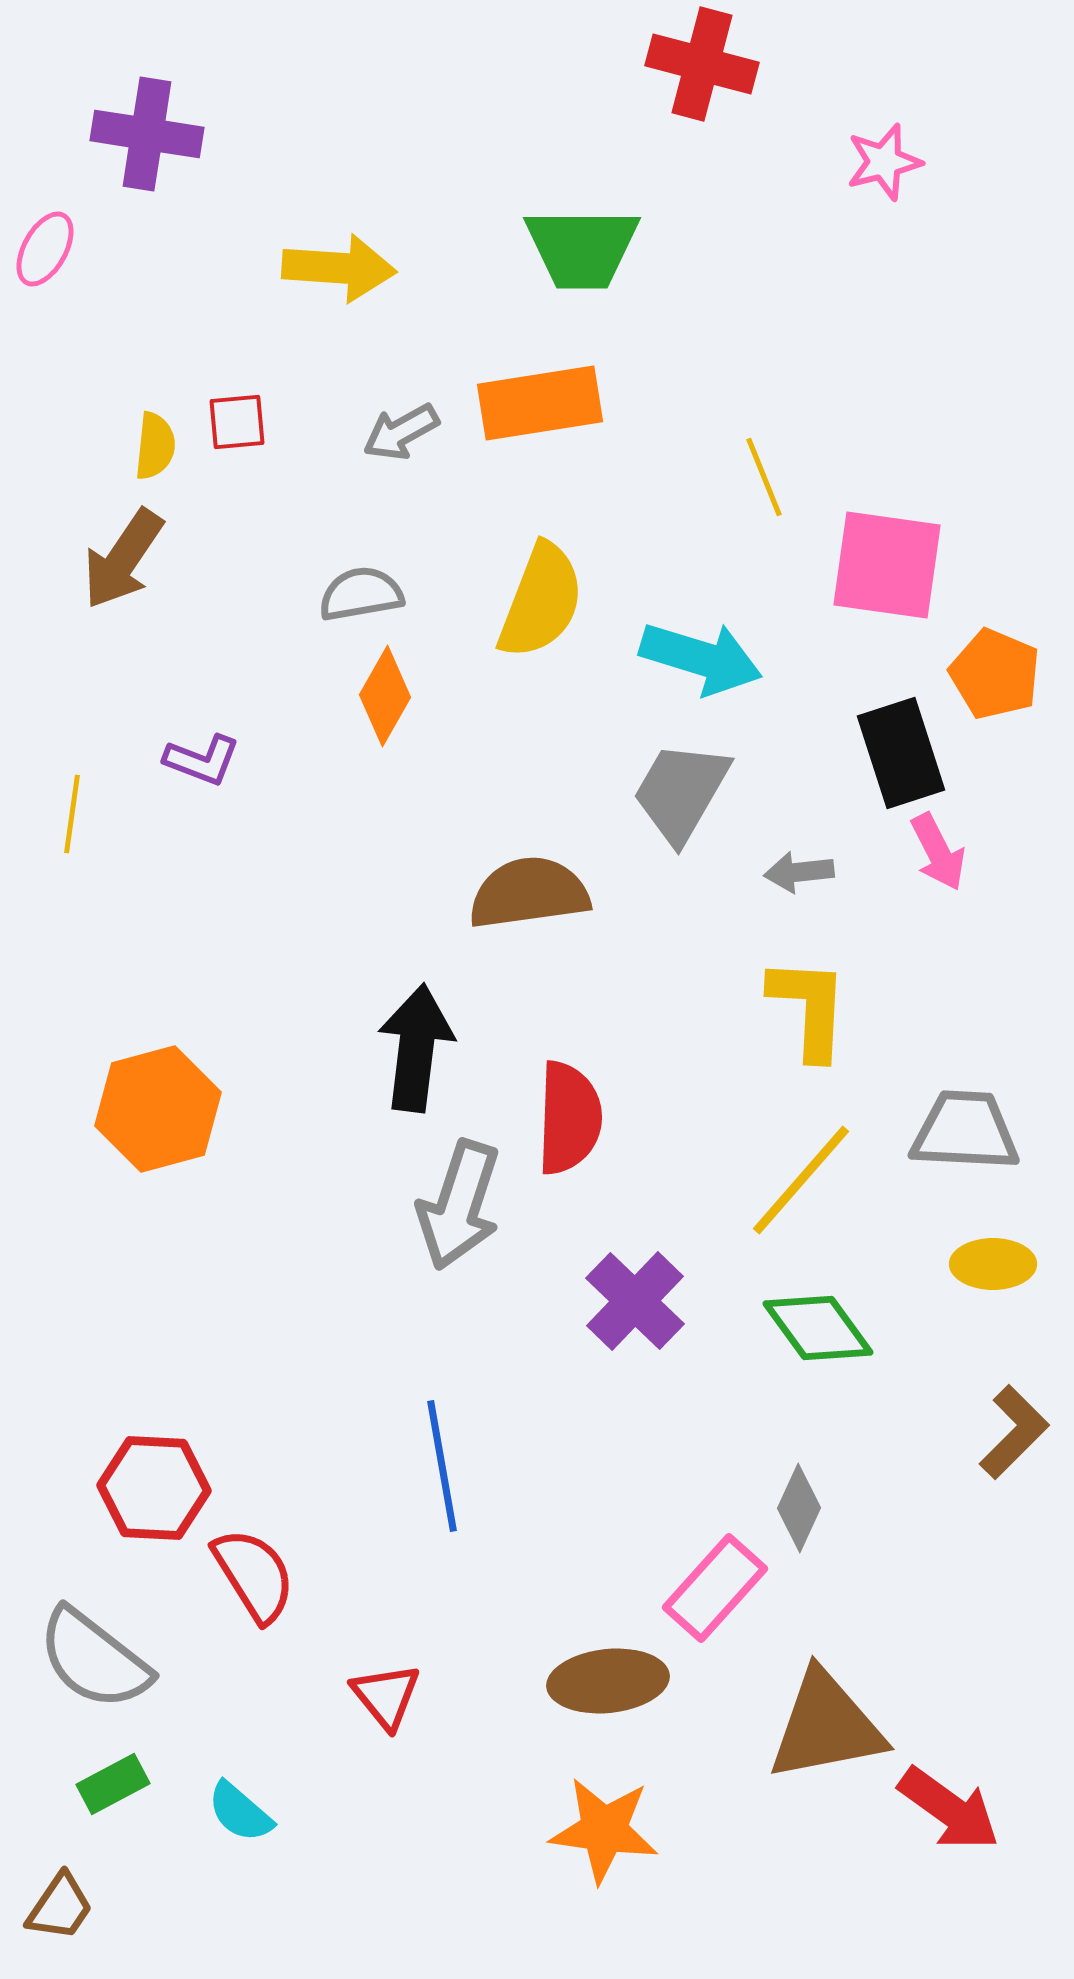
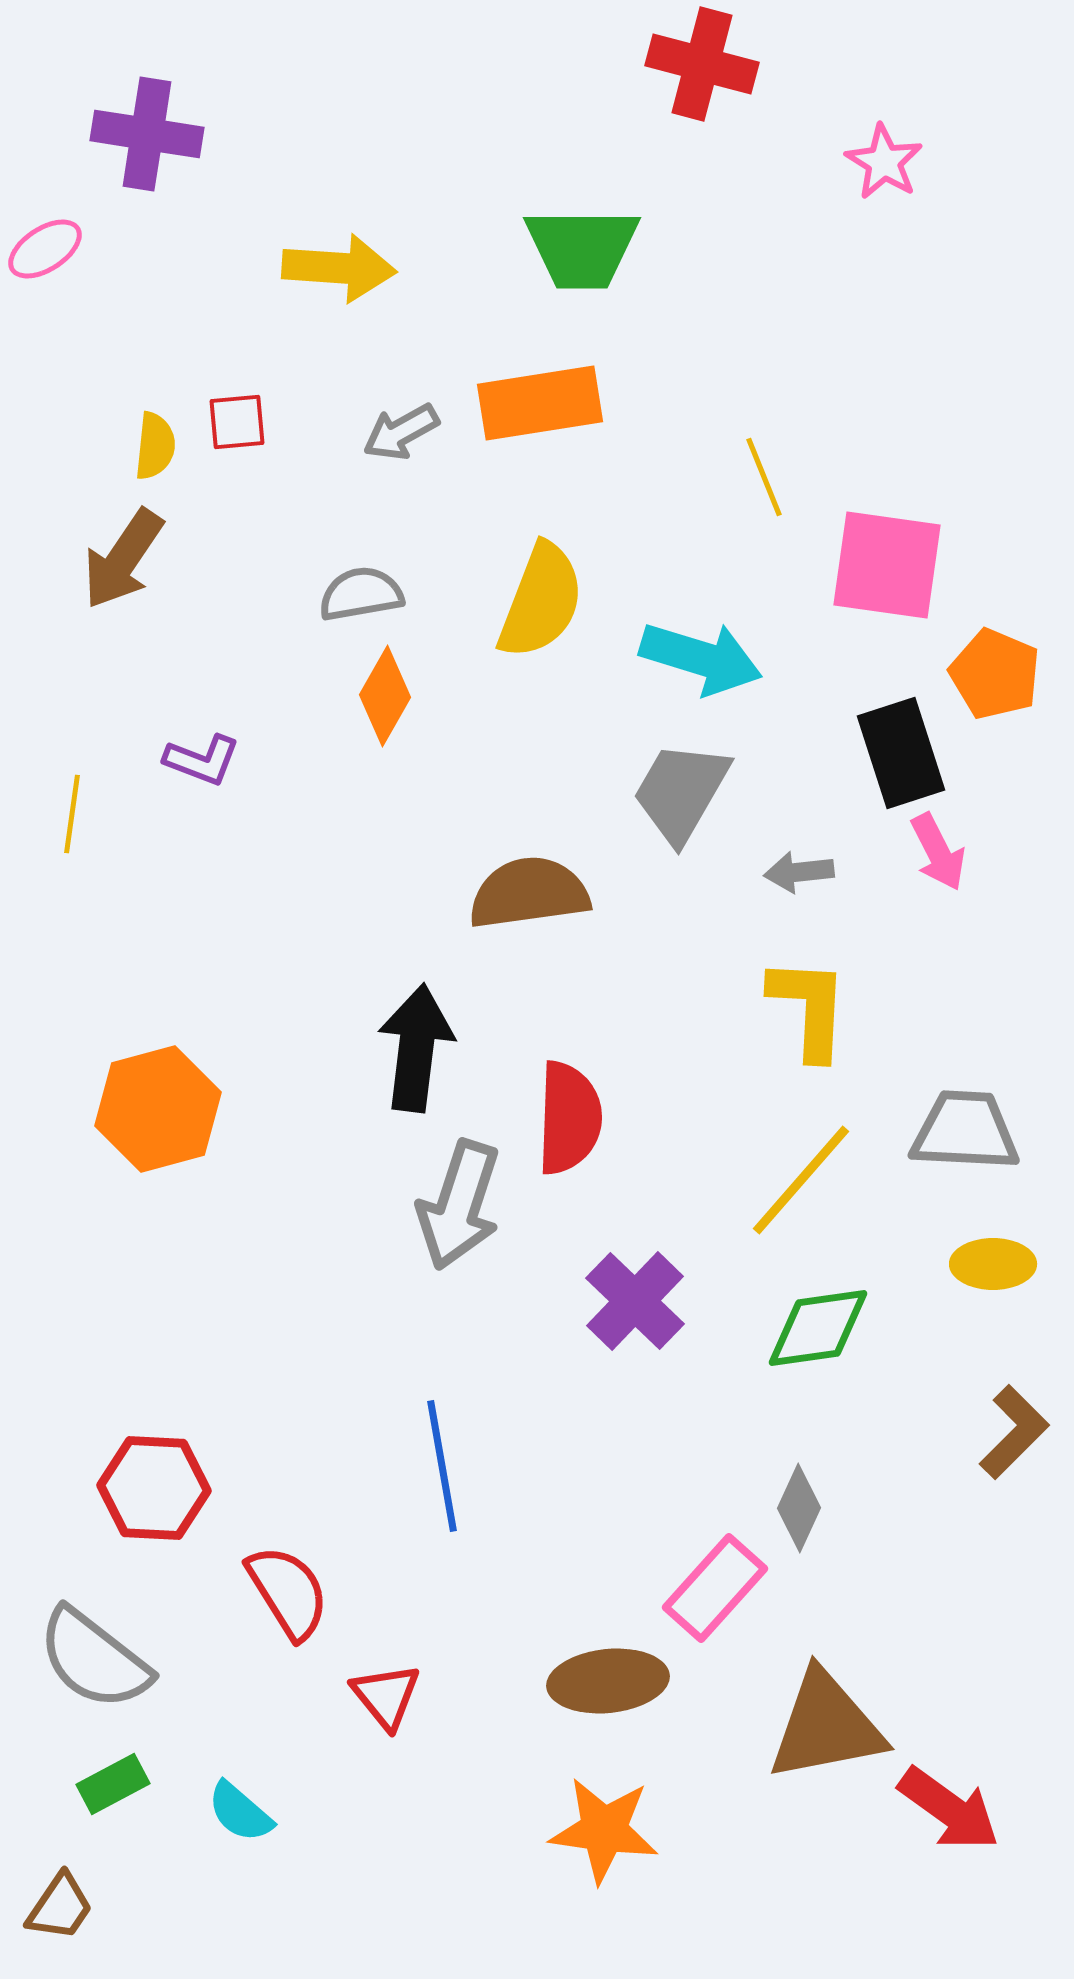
pink star at (884, 162): rotated 26 degrees counterclockwise
pink ellipse at (45, 249): rotated 28 degrees clockwise
green diamond at (818, 1328): rotated 62 degrees counterclockwise
red semicircle at (254, 1575): moved 34 px right, 17 px down
